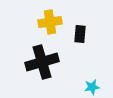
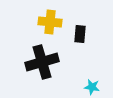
yellow cross: rotated 15 degrees clockwise
cyan star: rotated 21 degrees clockwise
